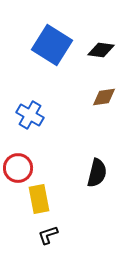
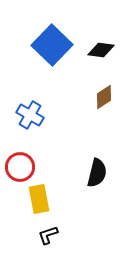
blue square: rotated 12 degrees clockwise
brown diamond: rotated 25 degrees counterclockwise
red circle: moved 2 px right, 1 px up
